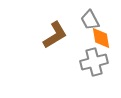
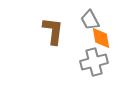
brown L-shape: moved 2 px left, 4 px up; rotated 52 degrees counterclockwise
